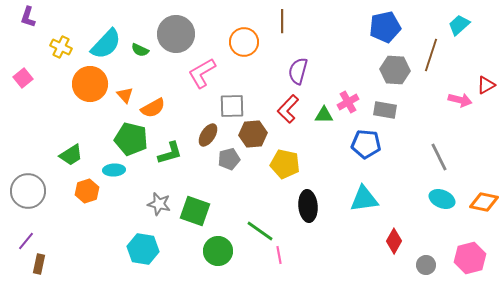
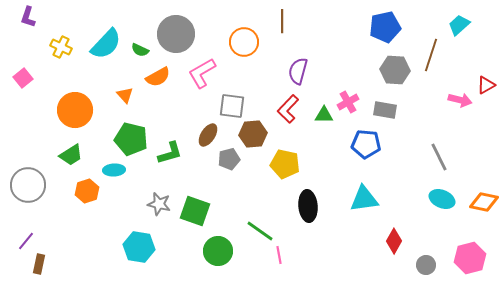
orange circle at (90, 84): moved 15 px left, 26 px down
gray square at (232, 106): rotated 8 degrees clockwise
orange semicircle at (153, 108): moved 5 px right, 31 px up
gray circle at (28, 191): moved 6 px up
cyan hexagon at (143, 249): moved 4 px left, 2 px up
